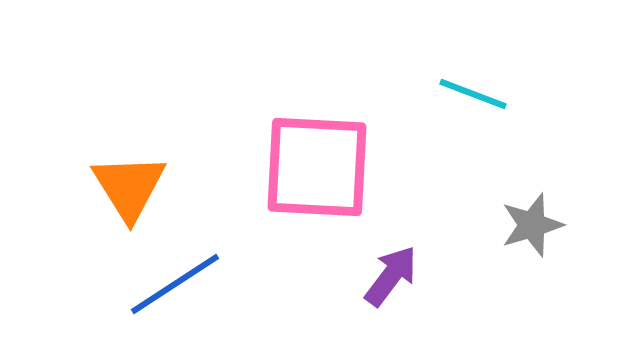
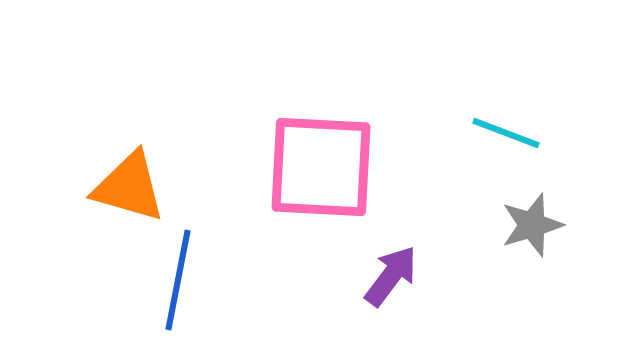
cyan line: moved 33 px right, 39 px down
pink square: moved 4 px right
orange triangle: rotated 42 degrees counterclockwise
blue line: moved 3 px right, 4 px up; rotated 46 degrees counterclockwise
